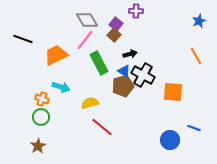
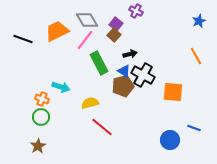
purple cross: rotated 24 degrees clockwise
orange trapezoid: moved 1 px right, 24 px up
